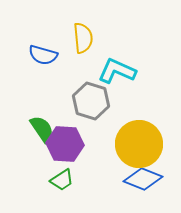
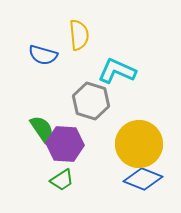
yellow semicircle: moved 4 px left, 3 px up
